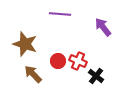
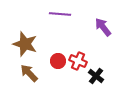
brown arrow: moved 4 px left, 1 px up
